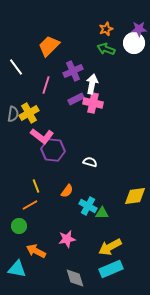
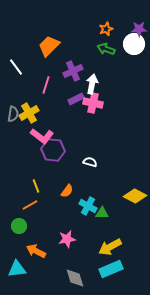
white circle: moved 1 px down
yellow diamond: rotated 35 degrees clockwise
cyan triangle: rotated 18 degrees counterclockwise
